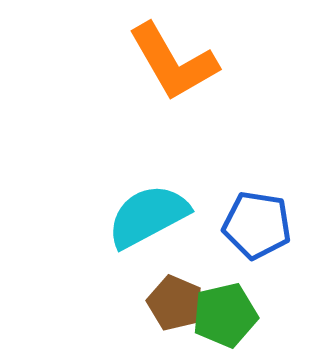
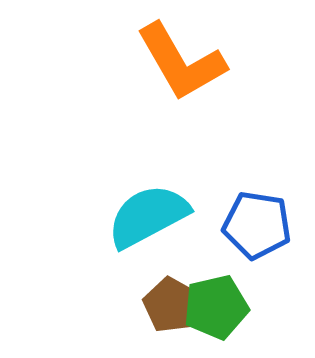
orange L-shape: moved 8 px right
brown pentagon: moved 4 px left, 2 px down; rotated 6 degrees clockwise
green pentagon: moved 9 px left, 8 px up
